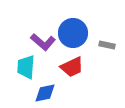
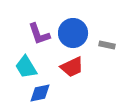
purple L-shape: moved 4 px left, 8 px up; rotated 30 degrees clockwise
cyan trapezoid: rotated 35 degrees counterclockwise
blue diamond: moved 5 px left
